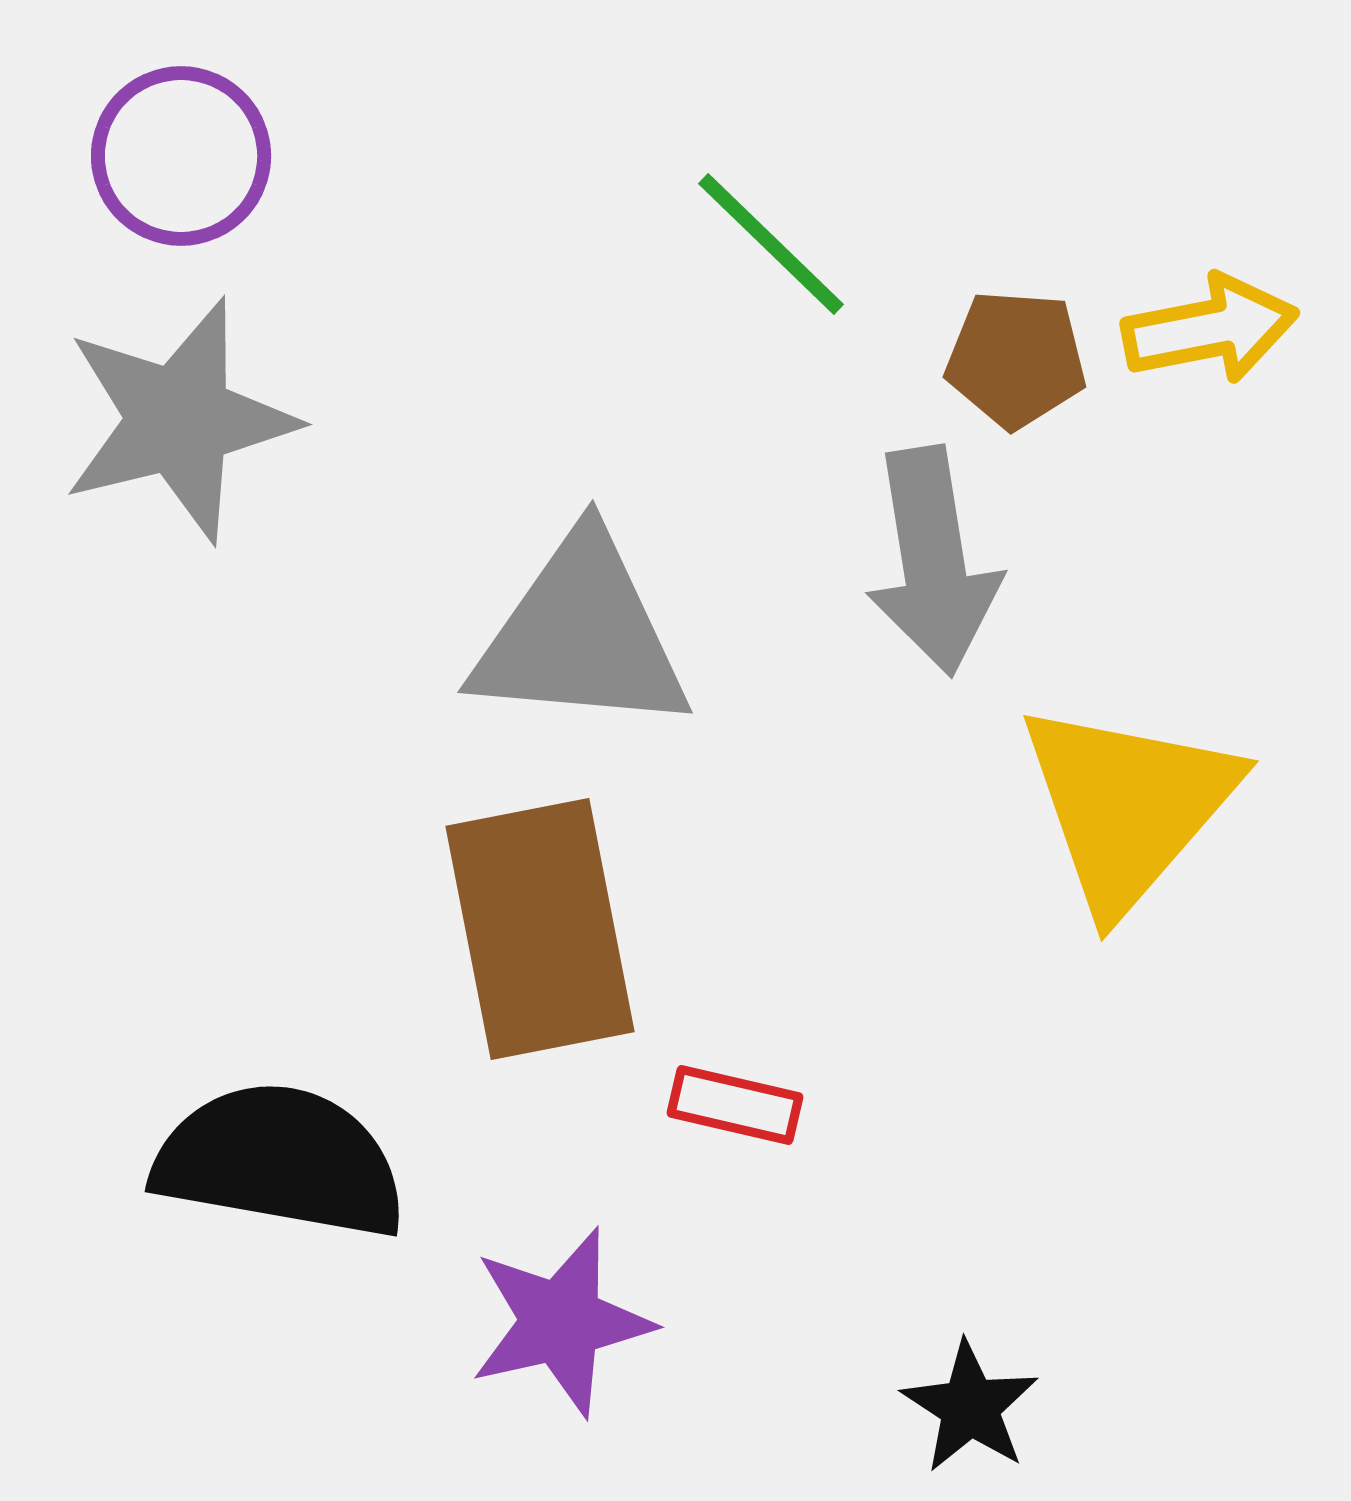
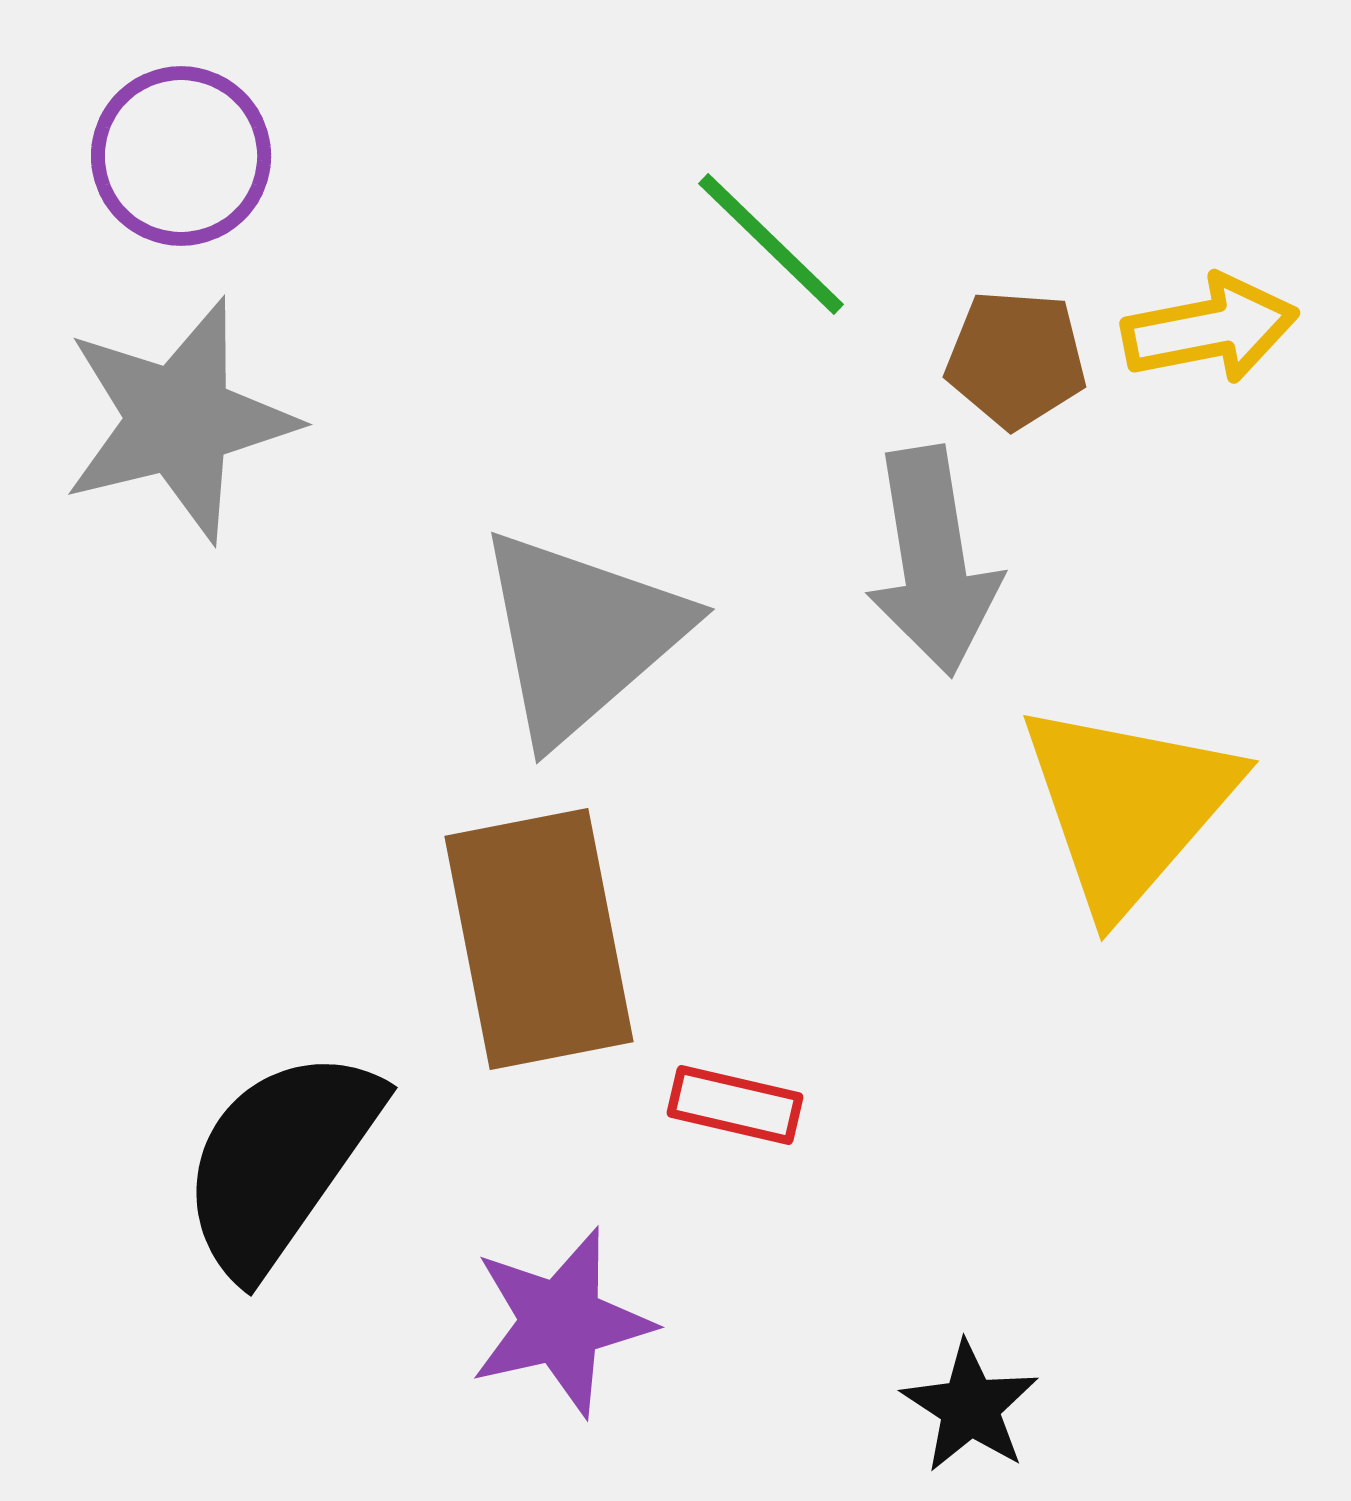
gray triangle: rotated 46 degrees counterclockwise
brown rectangle: moved 1 px left, 10 px down
black semicircle: rotated 65 degrees counterclockwise
